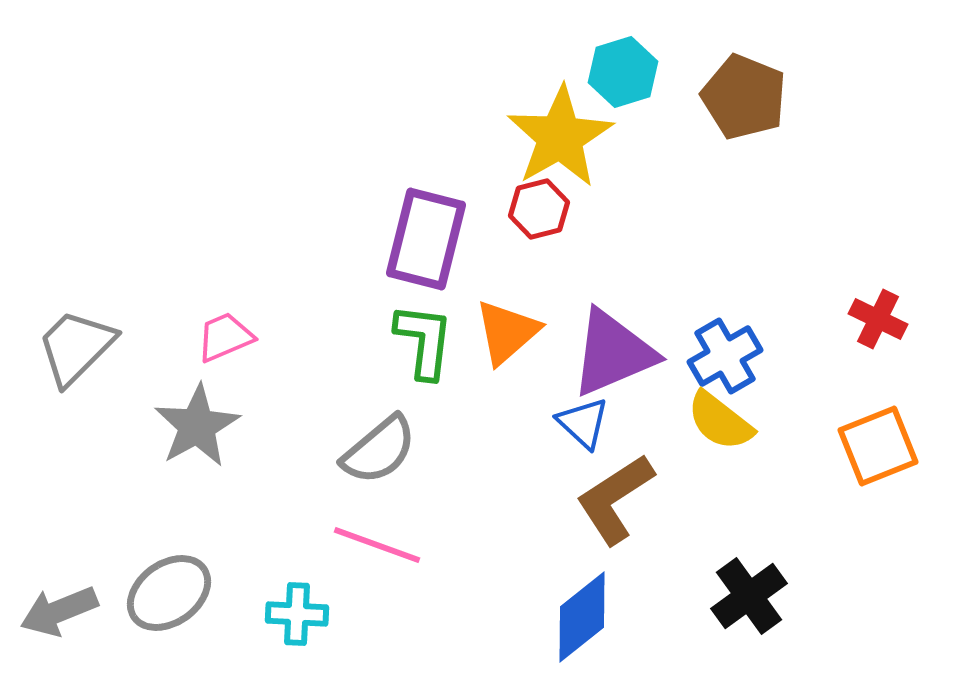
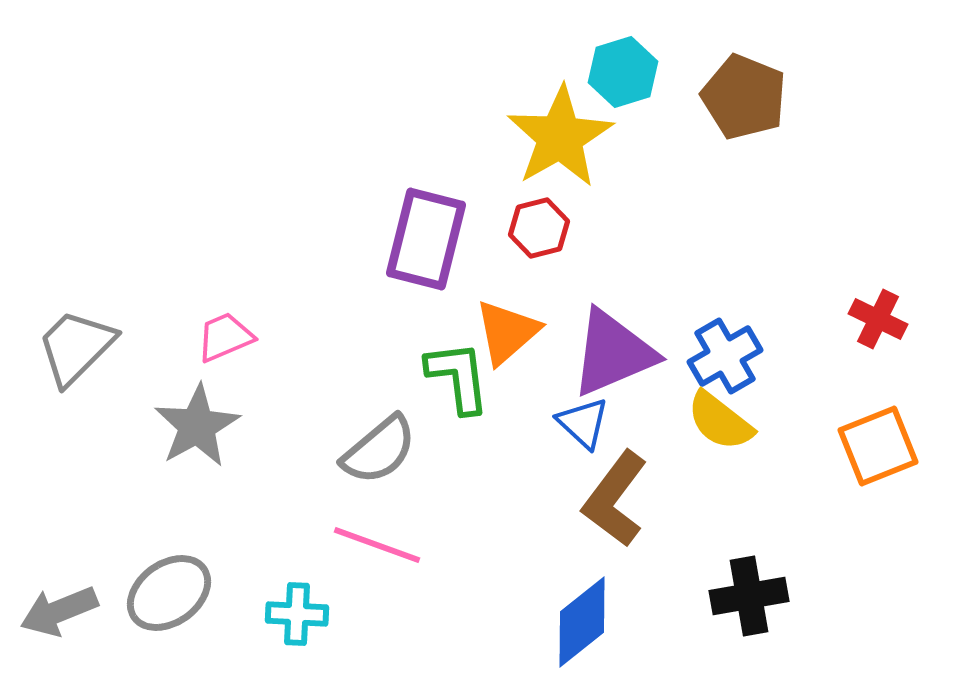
red hexagon: moved 19 px down
green L-shape: moved 34 px right, 36 px down; rotated 14 degrees counterclockwise
brown L-shape: rotated 20 degrees counterclockwise
black cross: rotated 26 degrees clockwise
blue diamond: moved 5 px down
